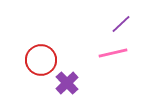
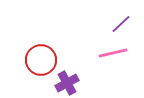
purple cross: rotated 15 degrees clockwise
